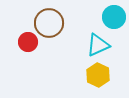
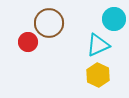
cyan circle: moved 2 px down
